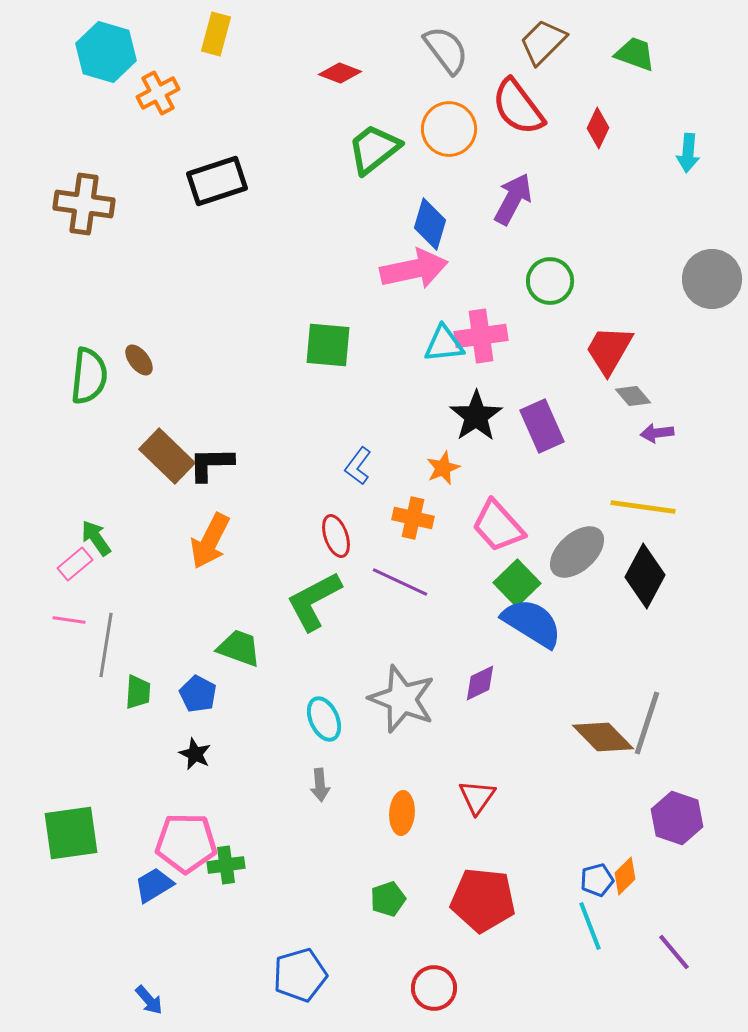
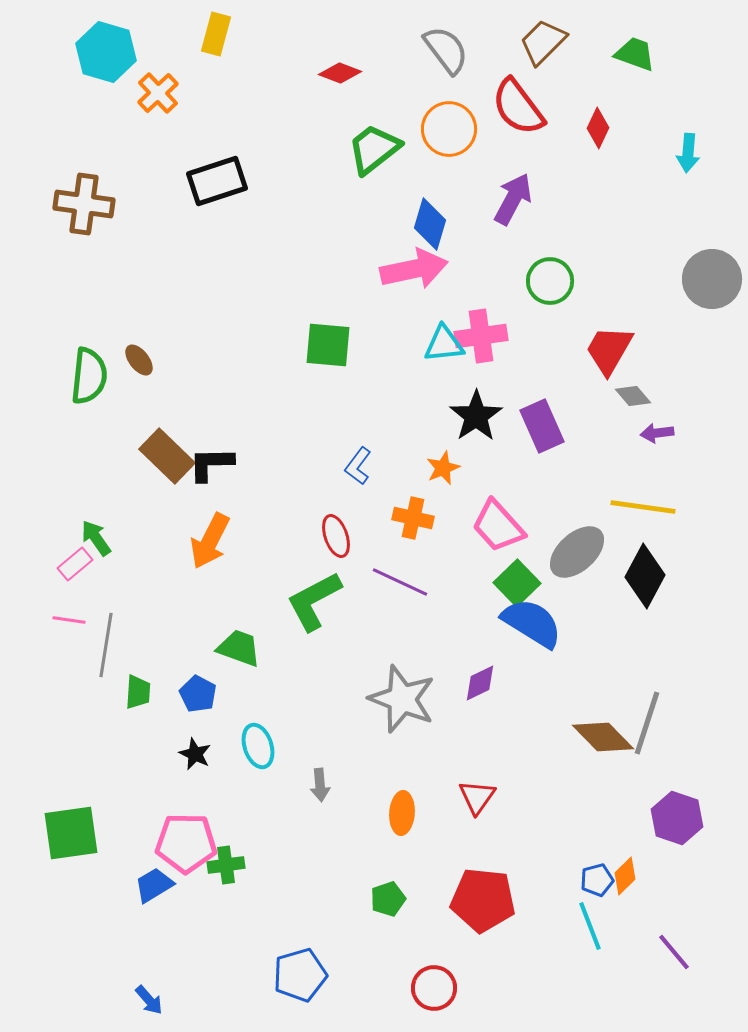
orange cross at (158, 93): rotated 15 degrees counterclockwise
cyan ellipse at (324, 719): moved 66 px left, 27 px down; rotated 6 degrees clockwise
